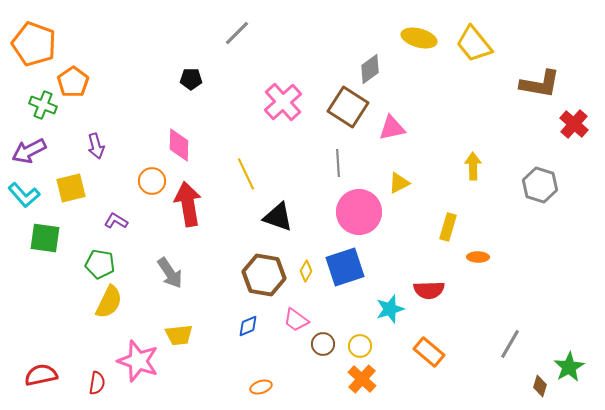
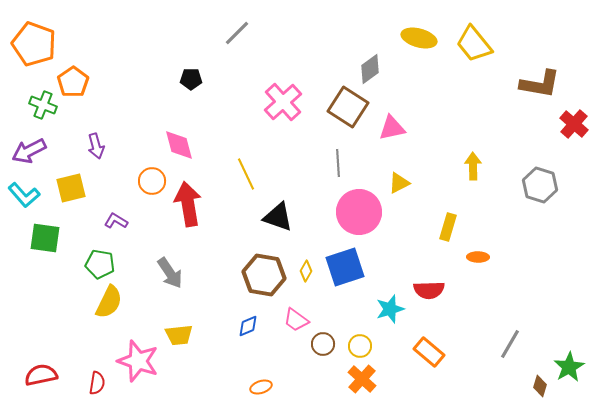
pink diamond at (179, 145): rotated 16 degrees counterclockwise
